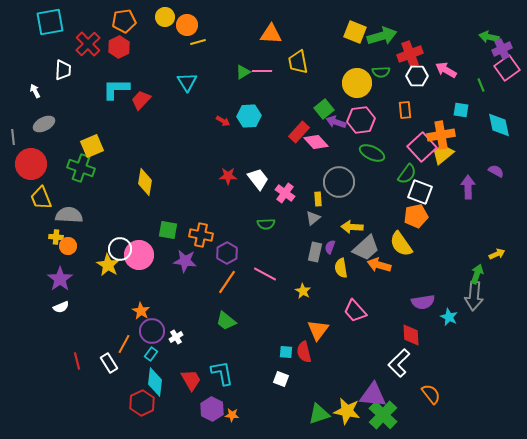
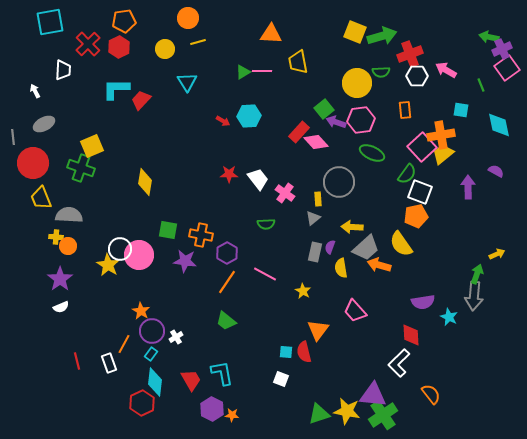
yellow circle at (165, 17): moved 32 px down
orange circle at (187, 25): moved 1 px right, 7 px up
red circle at (31, 164): moved 2 px right, 1 px up
red star at (228, 176): moved 1 px right, 2 px up
white rectangle at (109, 363): rotated 12 degrees clockwise
green cross at (383, 415): rotated 12 degrees clockwise
